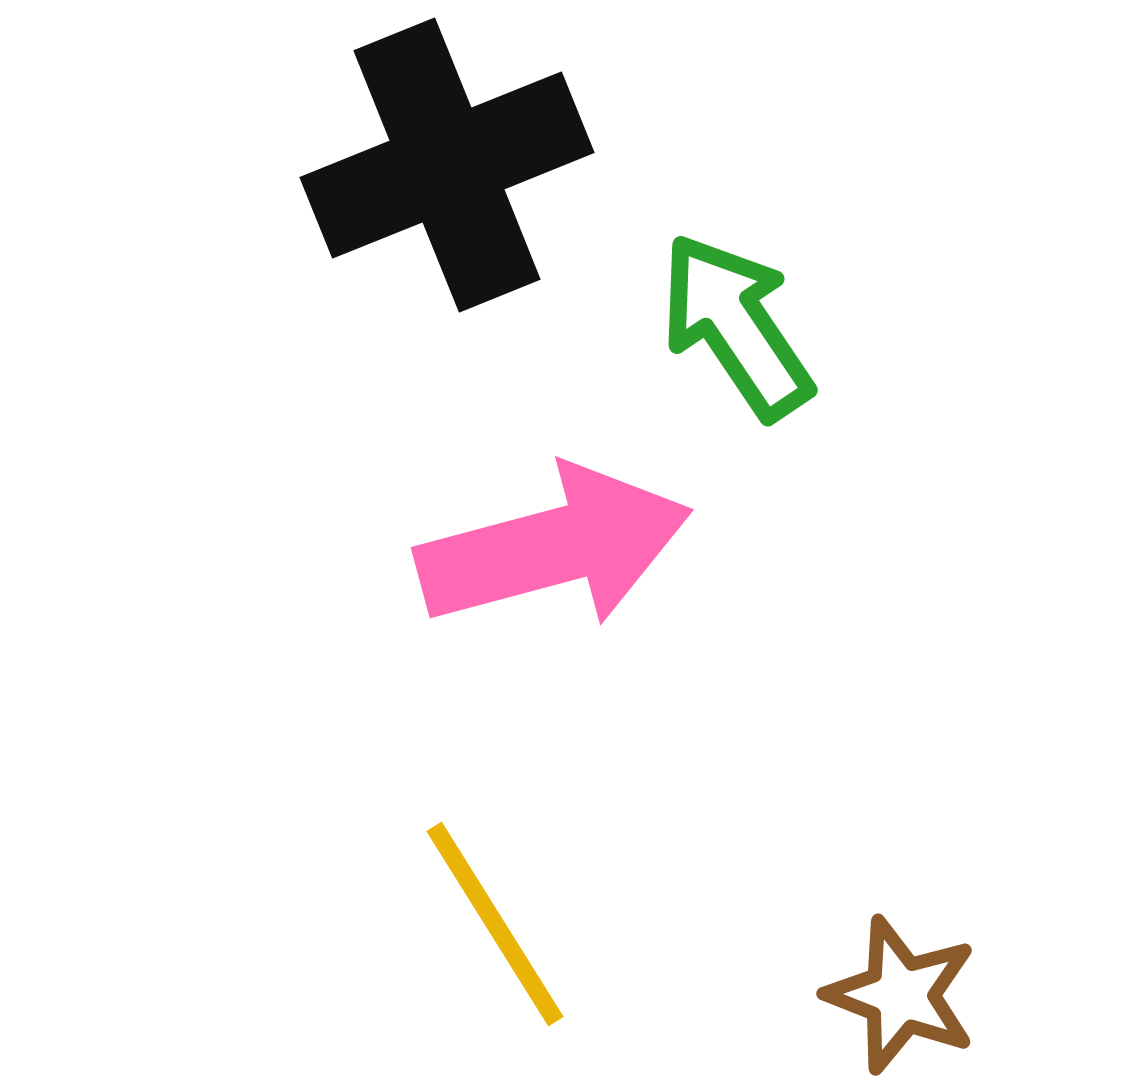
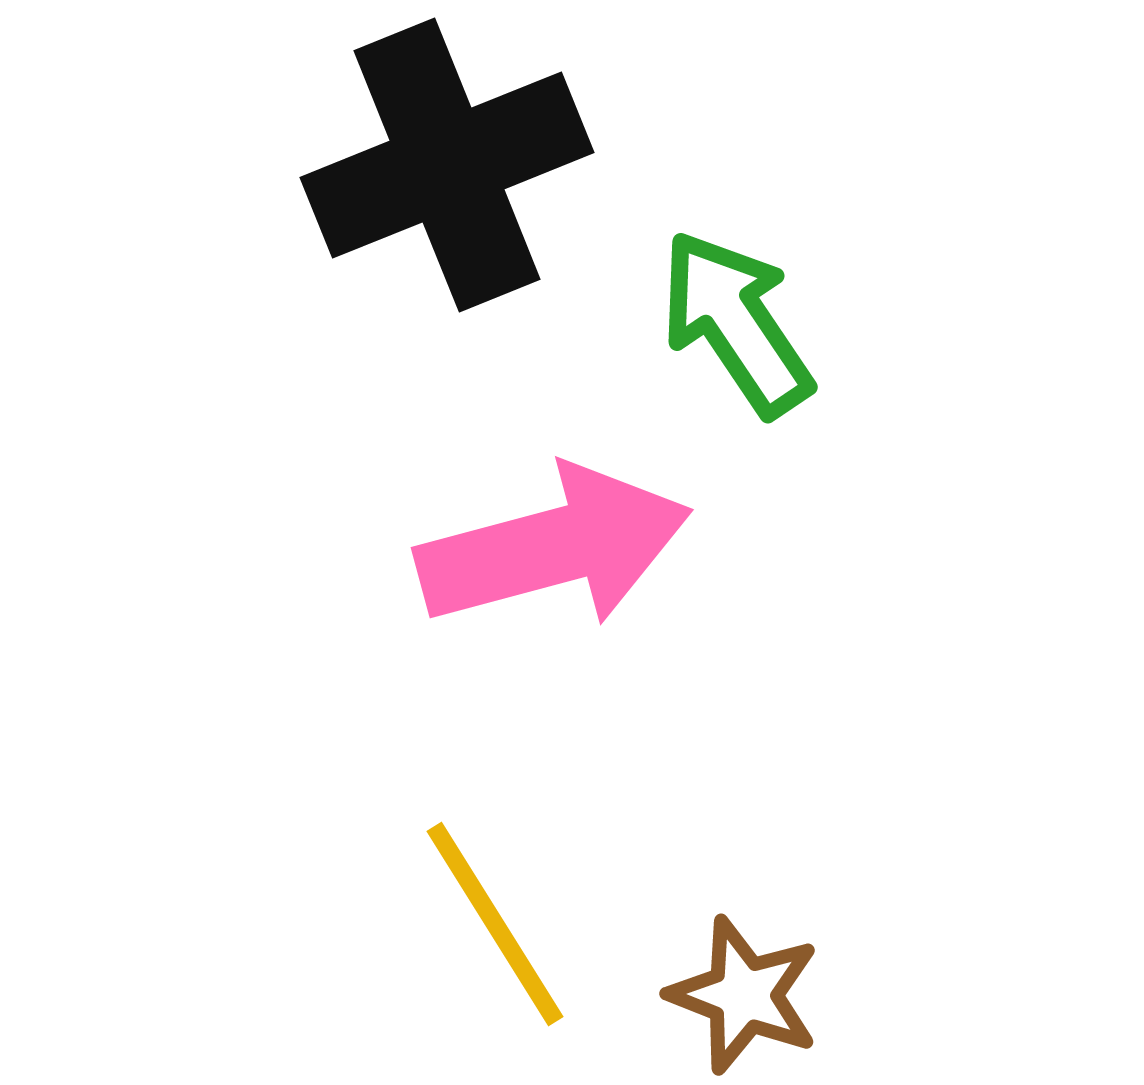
green arrow: moved 3 px up
brown star: moved 157 px left
